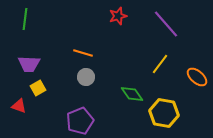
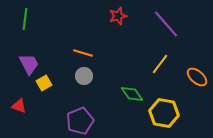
purple trapezoid: rotated 120 degrees counterclockwise
gray circle: moved 2 px left, 1 px up
yellow square: moved 6 px right, 5 px up
